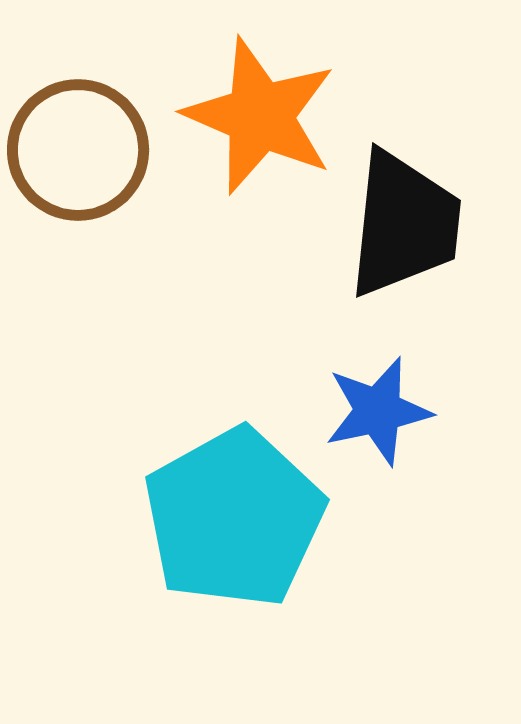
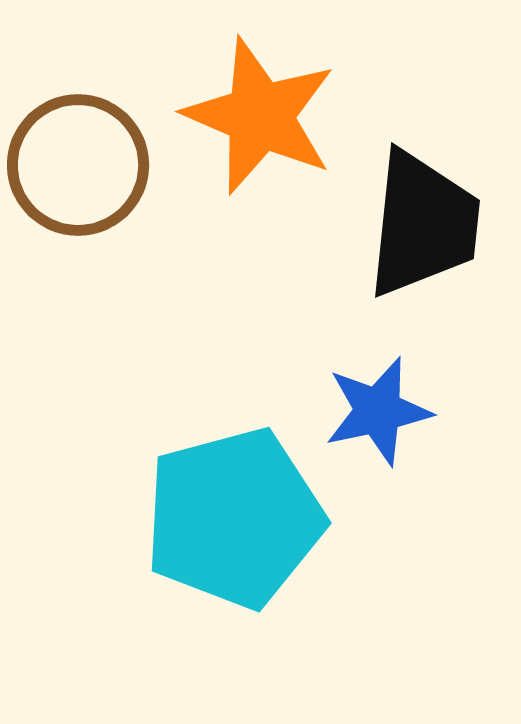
brown circle: moved 15 px down
black trapezoid: moved 19 px right
cyan pentagon: rotated 14 degrees clockwise
